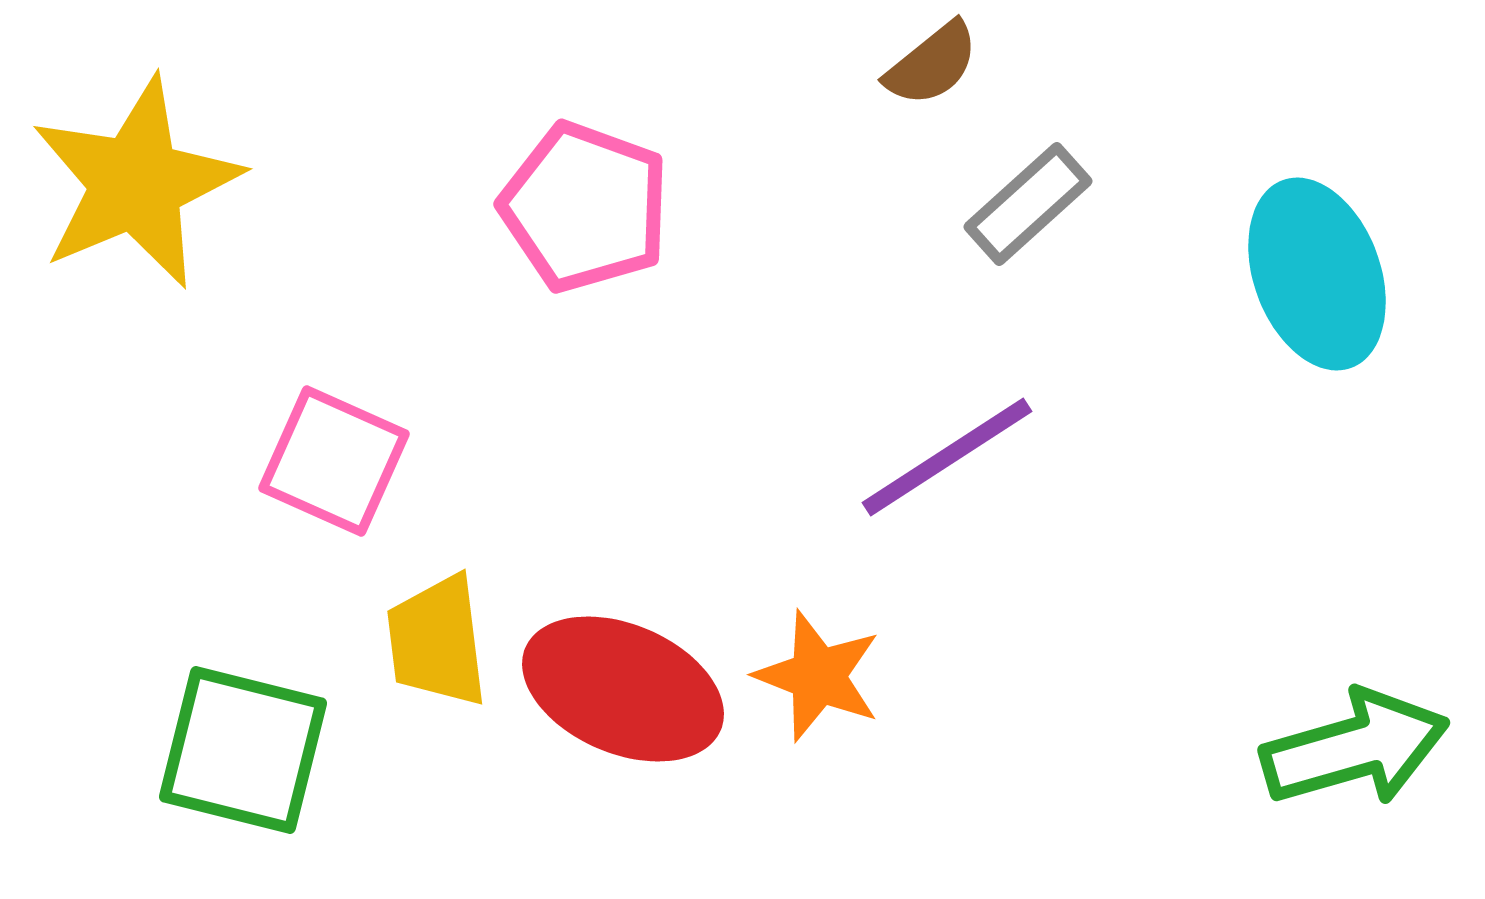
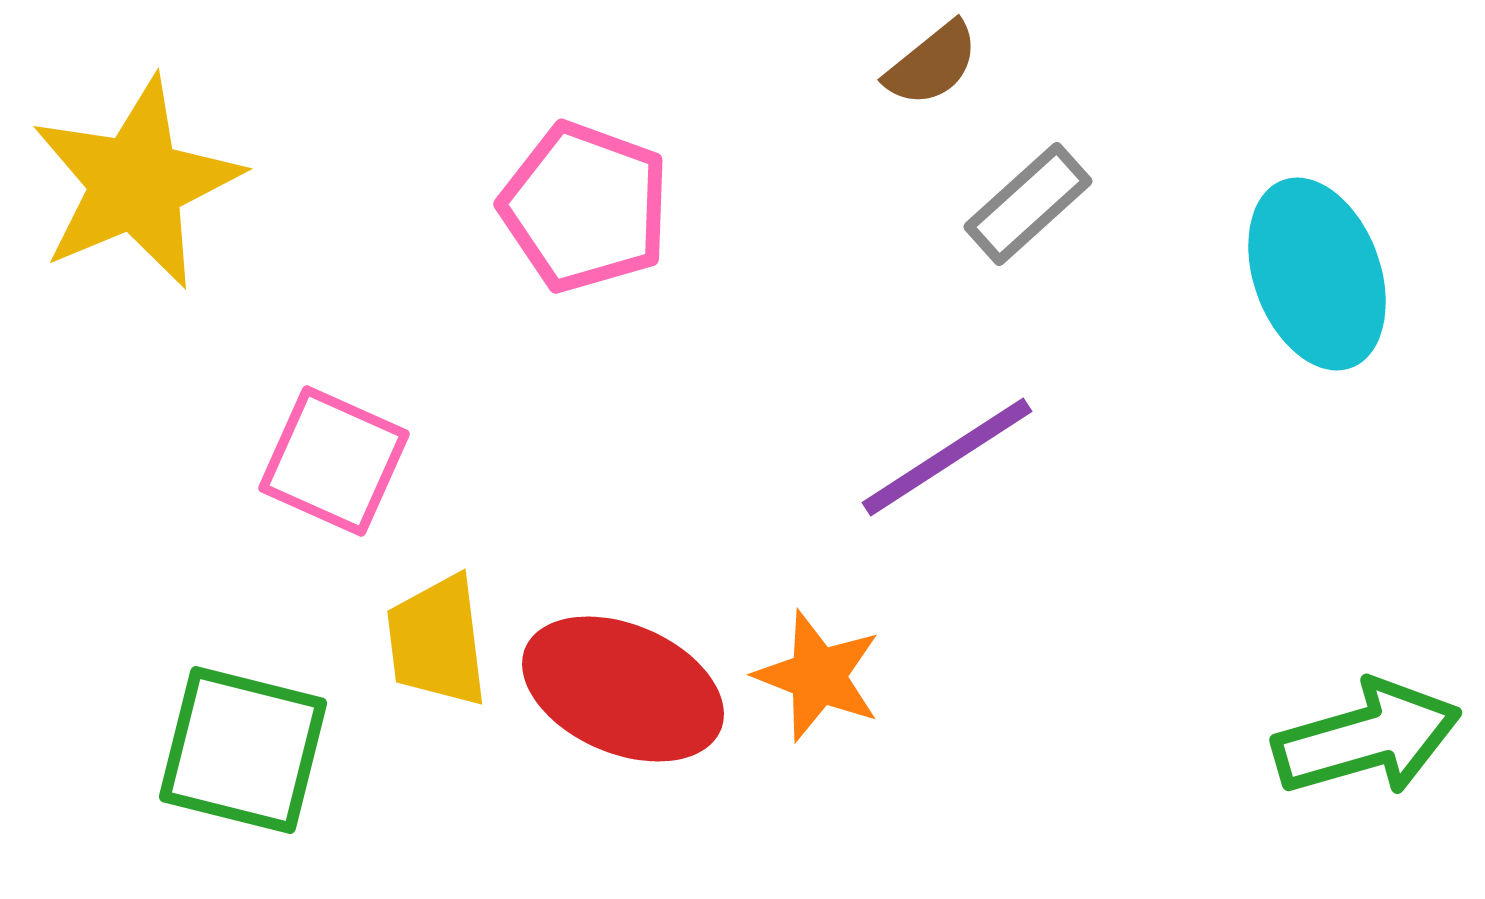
green arrow: moved 12 px right, 10 px up
